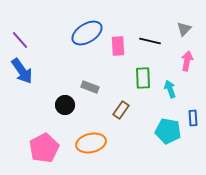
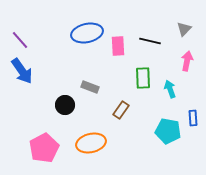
blue ellipse: rotated 20 degrees clockwise
